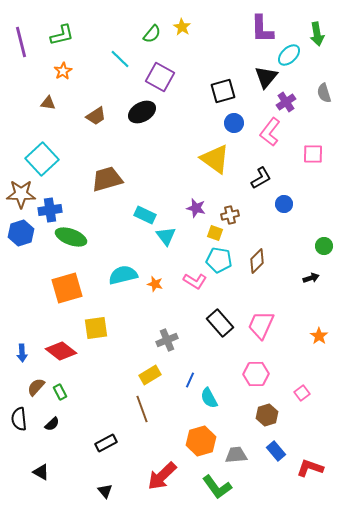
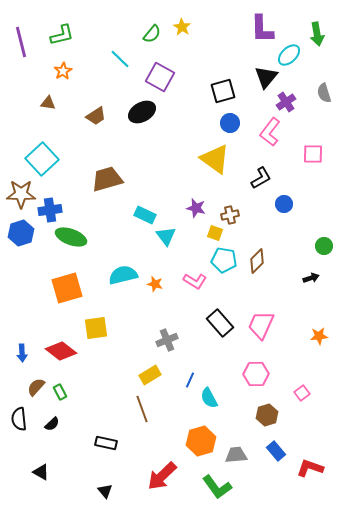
blue circle at (234, 123): moved 4 px left
cyan pentagon at (219, 260): moved 5 px right
orange star at (319, 336): rotated 30 degrees clockwise
black rectangle at (106, 443): rotated 40 degrees clockwise
